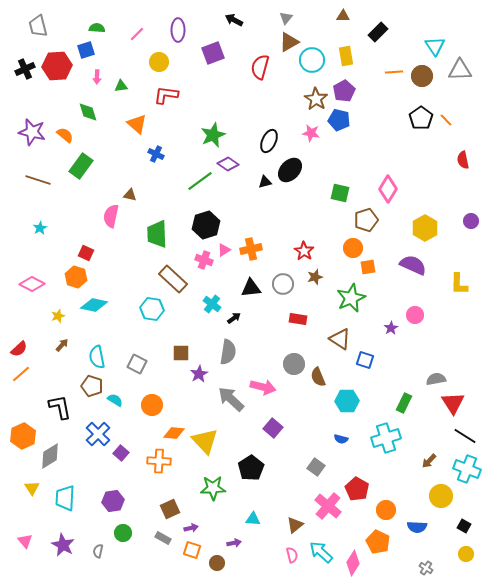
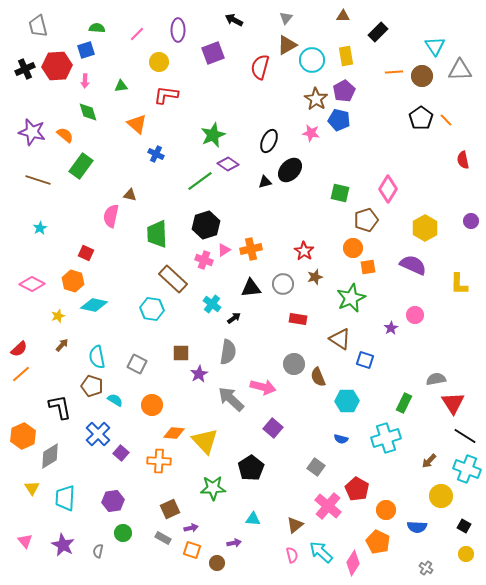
brown triangle at (289, 42): moved 2 px left, 3 px down
pink arrow at (97, 77): moved 12 px left, 4 px down
orange hexagon at (76, 277): moved 3 px left, 4 px down
